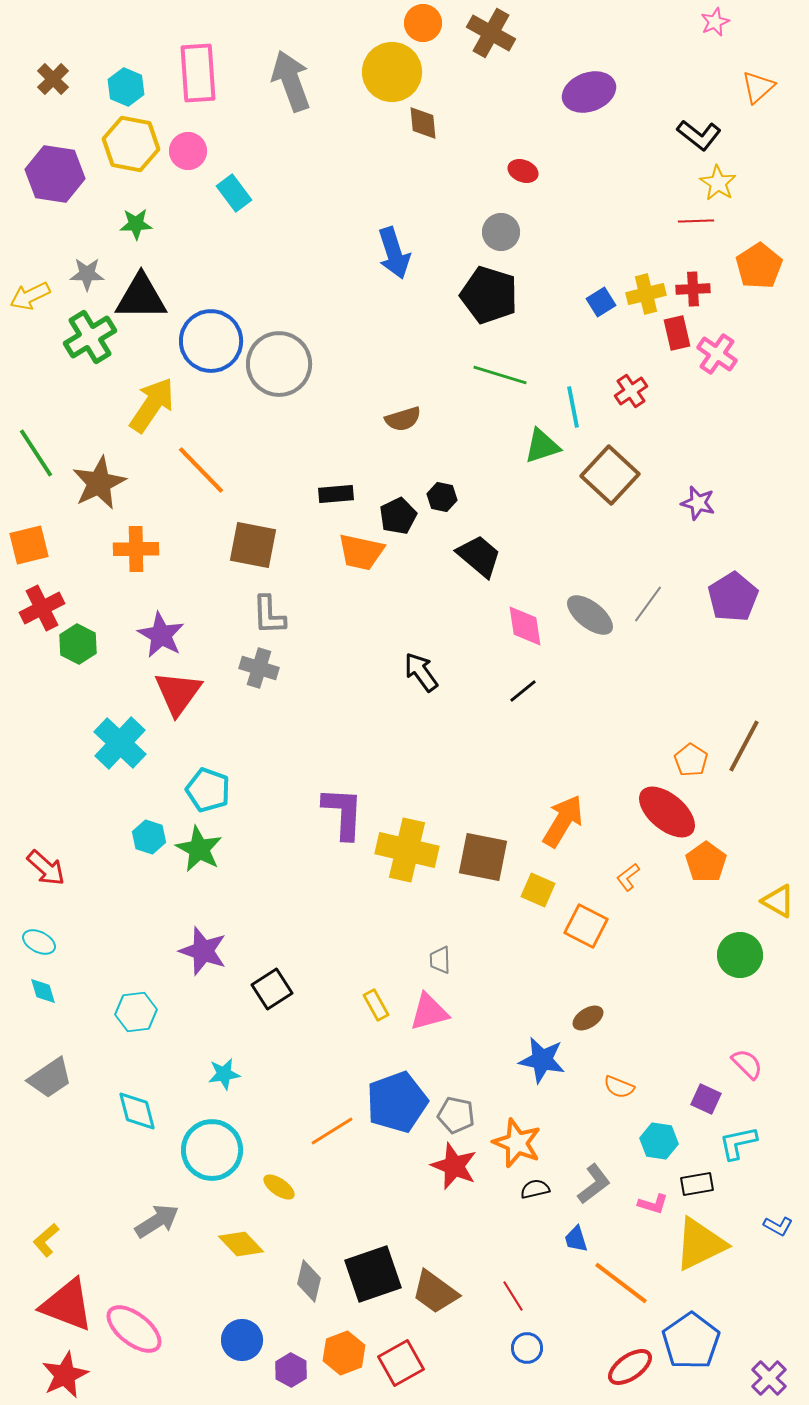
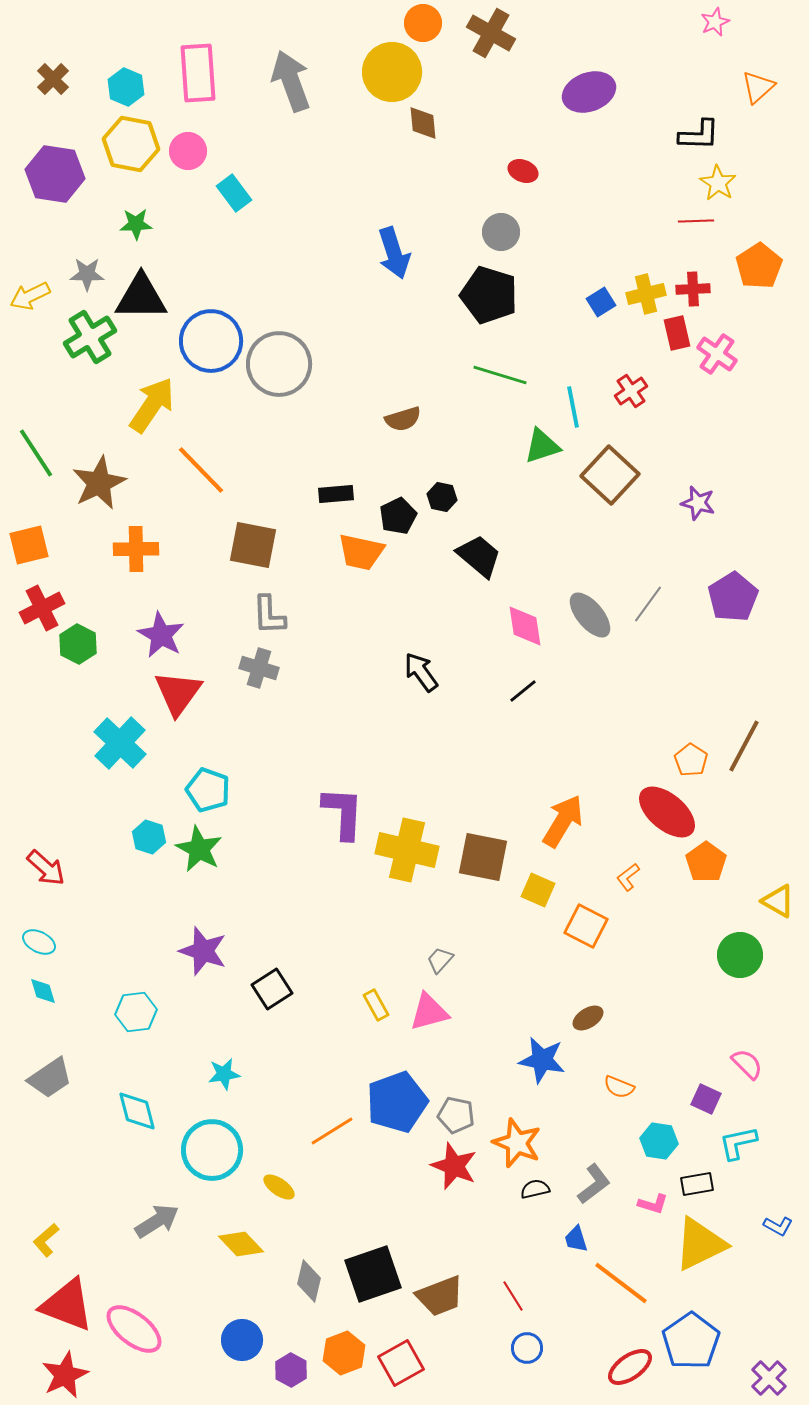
black L-shape at (699, 135): rotated 36 degrees counterclockwise
gray ellipse at (590, 615): rotated 12 degrees clockwise
gray trapezoid at (440, 960): rotated 44 degrees clockwise
brown trapezoid at (435, 1292): moved 5 px right, 4 px down; rotated 57 degrees counterclockwise
